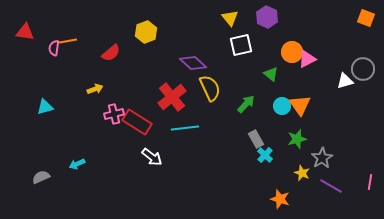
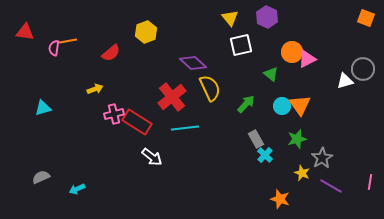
cyan triangle: moved 2 px left, 1 px down
cyan arrow: moved 25 px down
